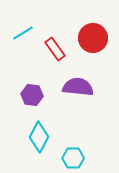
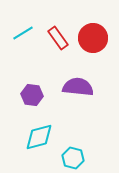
red rectangle: moved 3 px right, 11 px up
cyan diamond: rotated 48 degrees clockwise
cyan hexagon: rotated 15 degrees clockwise
